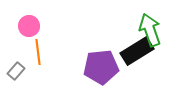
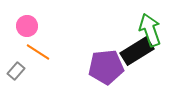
pink circle: moved 2 px left
orange line: rotated 50 degrees counterclockwise
purple pentagon: moved 5 px right
